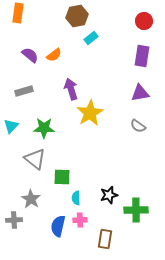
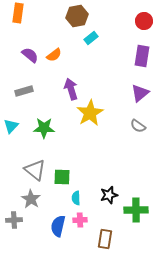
purple triangle: rotated 30 degrees counterclockwise
gray triangle: moved 11 px down
